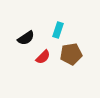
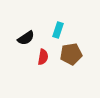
red semicircle: rotated 35 degrees counterclockwise
